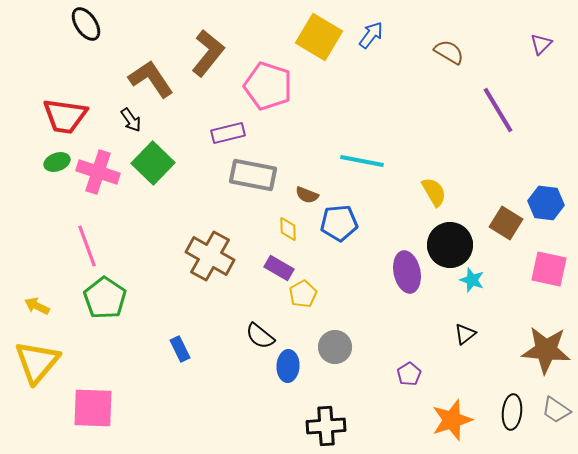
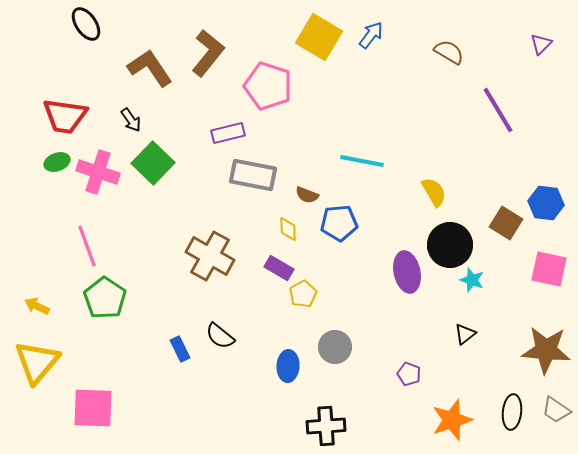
brown L-shape at (151, 79): moved 1 px left, 11 px up
black semicircle at (260, 336): moved 40 px left
purple pentagon at (409, 374): rotated 20 degrees counterclockwise
